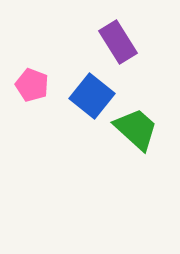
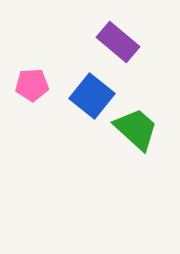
purple rectangle: rotated 18 degrees counterclockwise
pink pentagon: rotated 24 degrees counterclockwise
